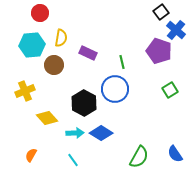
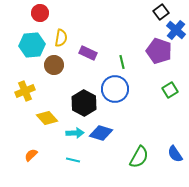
blue diamond: rotated 15 degrees counterclockwise
orange semicircle: rotated 16 degrees clockwise
cyan line: rotated 40 degrees counterclockwise
